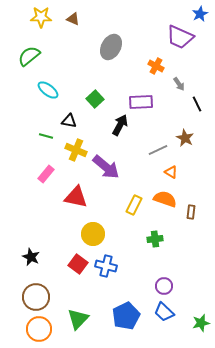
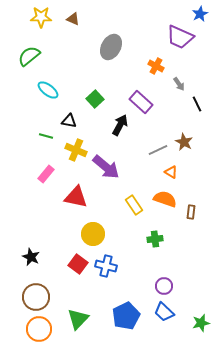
purple rectangle: rotated 45 degrees clockwise
brown star: moved 1 px left, 4 px down
yellow rectangle: rotated 60 degrees counterclockwise
